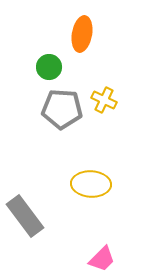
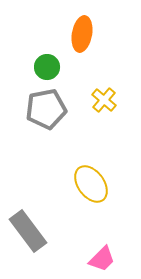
green circle: moved 2 px left
yellow cross: rotated 15 degrees clockwise
gray pentagon: moved 16 px left; rotated 15 degrees counterclockwise
yellow ellipse: rotated 51 degrees clockwise
gray rectangle: moved 3 px right, 15 px down
